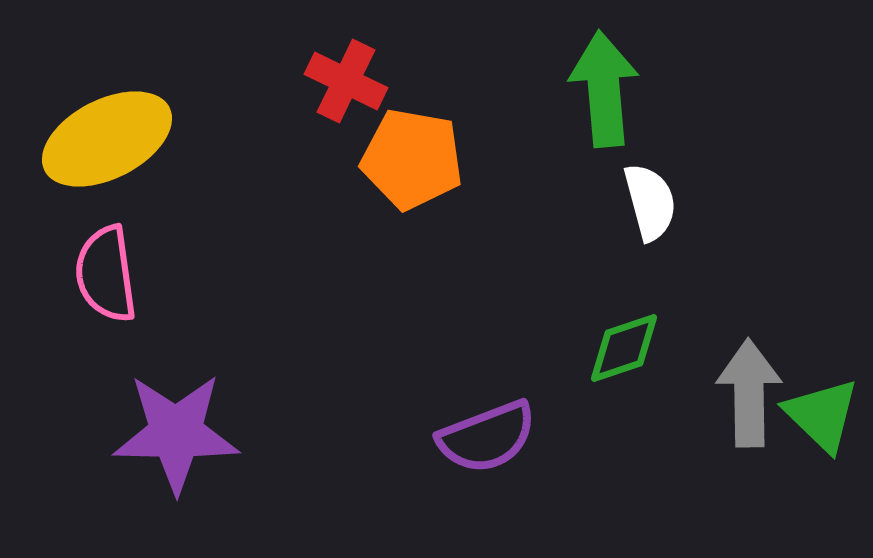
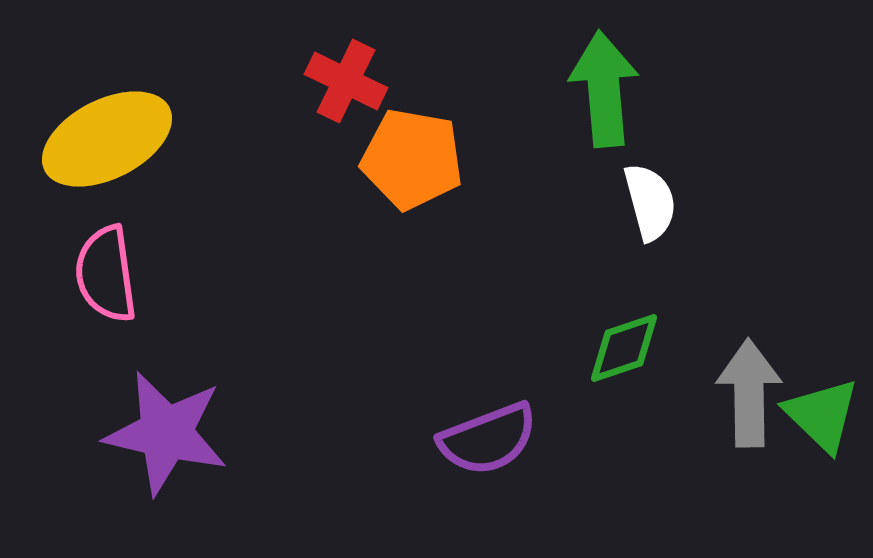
purple star: moved 10 px left; rotated 12 degrees clockwise
purple semicircle: moved 1 px right, 2 px down
